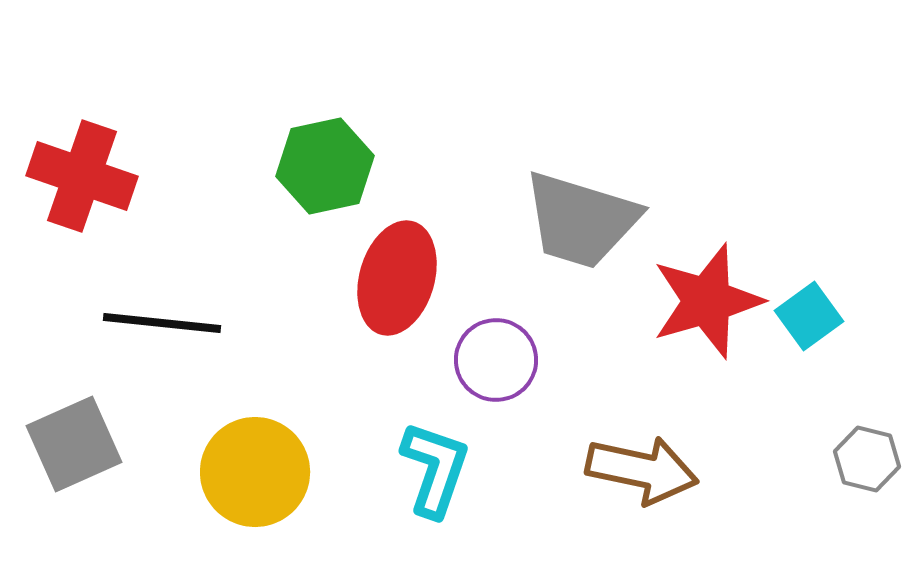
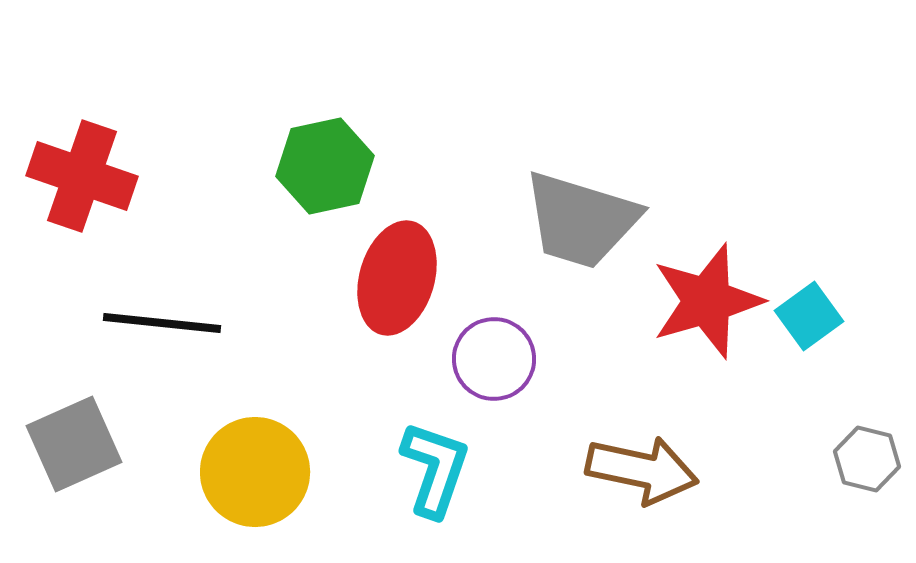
purple circle: moved 2 px left, 1 px up
